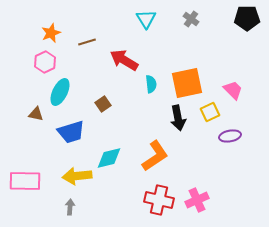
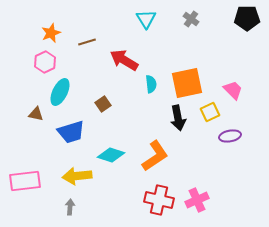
cyan diamond: moved 2 px right, 3 px up; rotated 32 degrees clockwise
pink rectangle: rotated 8 degrees counterclockwise
